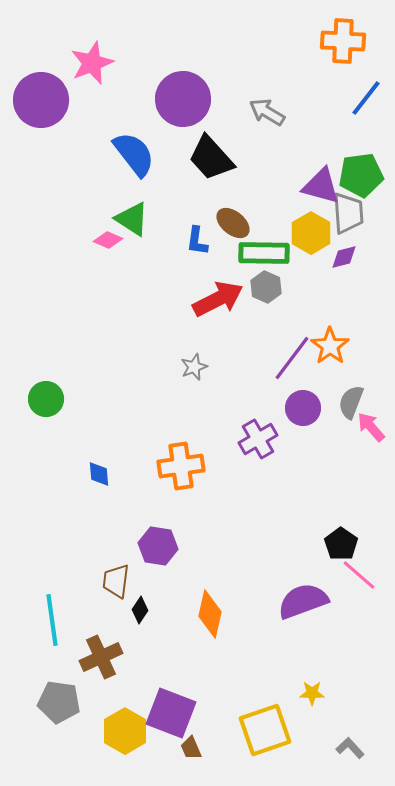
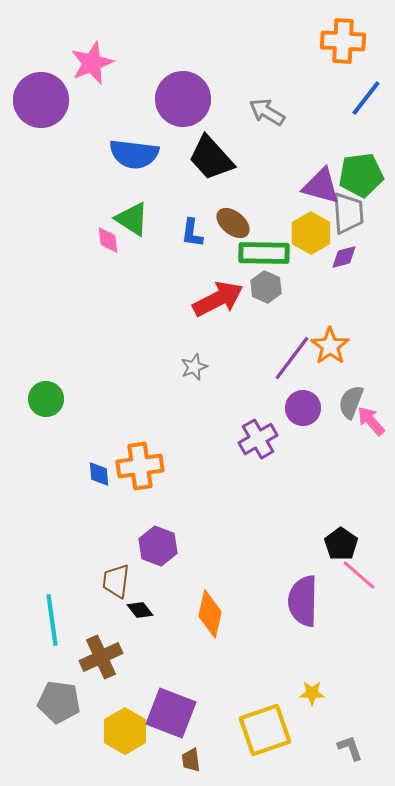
blue semicircle at (134, 154): rotated 135 degrees clockwise
pink diamond at (108, 240): rotated 60 degrees clockwise
blue L-shape at (197, 241): moved 5 px left, 8 px up
pink arrow at (371, 427): moved 6 px up
orange cross at (181, 466): moved 41 px left
purple hexagon at (158, 546): rotated 12 degrees clockwise
purple semicircle at (303, 601): rotated 69 degrees counterclockwise
black diamond at (140, 610): rotated 72 degrees counterclockwise
brown trapezoid at (191, 748): moved 12 px down; rotated 15 degrees clockwise
gray L-shape at (350, 748): rotated 24 degrees clockwise
